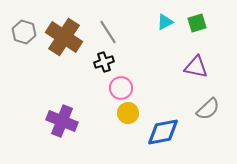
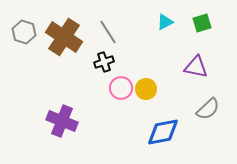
green square: moved 5 px right
yellow circle: moved 18 px right, 24 px up
